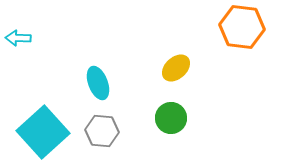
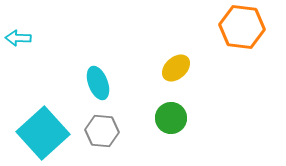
cyan square: moved 1 px down
